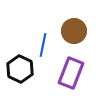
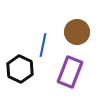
brown circle: moved 3 px right, 1 px down
purple rectangle: moved 1 px left, 1 px up
